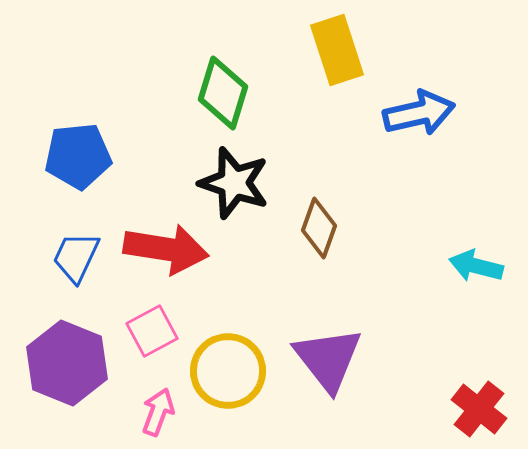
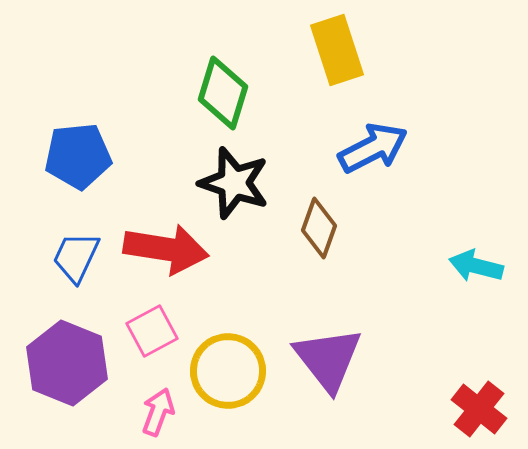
blue arrow: moved 46 px left, 35 px down; rotated 14 degrees counterclockwise
